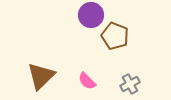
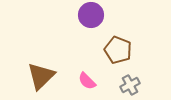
brown pentagon: moved 3 px right, 14 px down
gray cross: moved 1 px down
